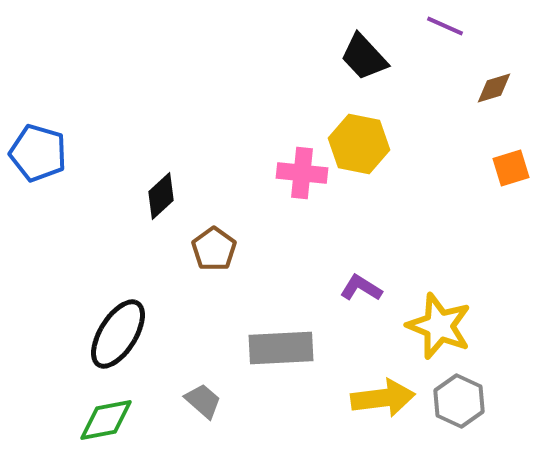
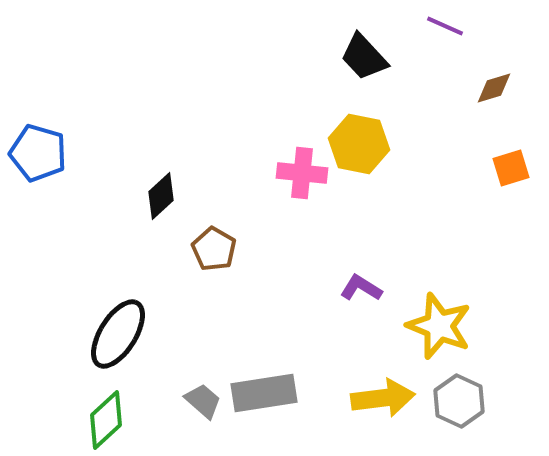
brown pentagon: rotated 6 degrees counterclockwise
gray rectangle: moved 17 px left, 45 px down; rotated 6 degrees counterclockwise
green diamond: rotated 32 degrees counterclockwise
